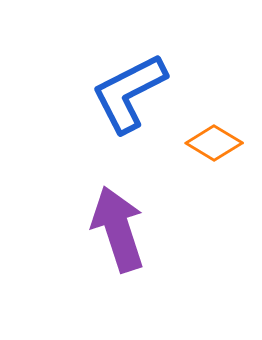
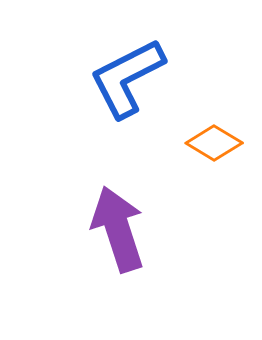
blue L-shape: moved 2 px left, 15 px up
